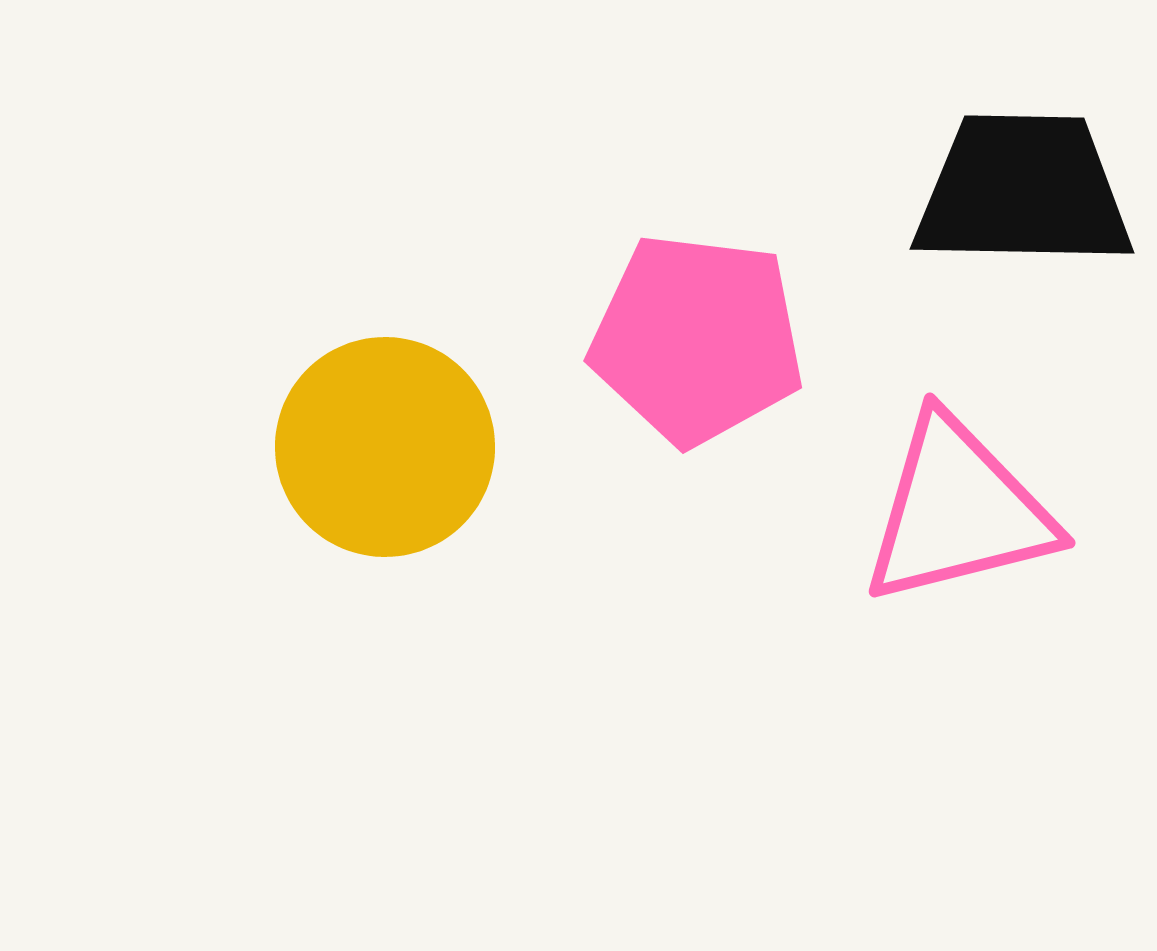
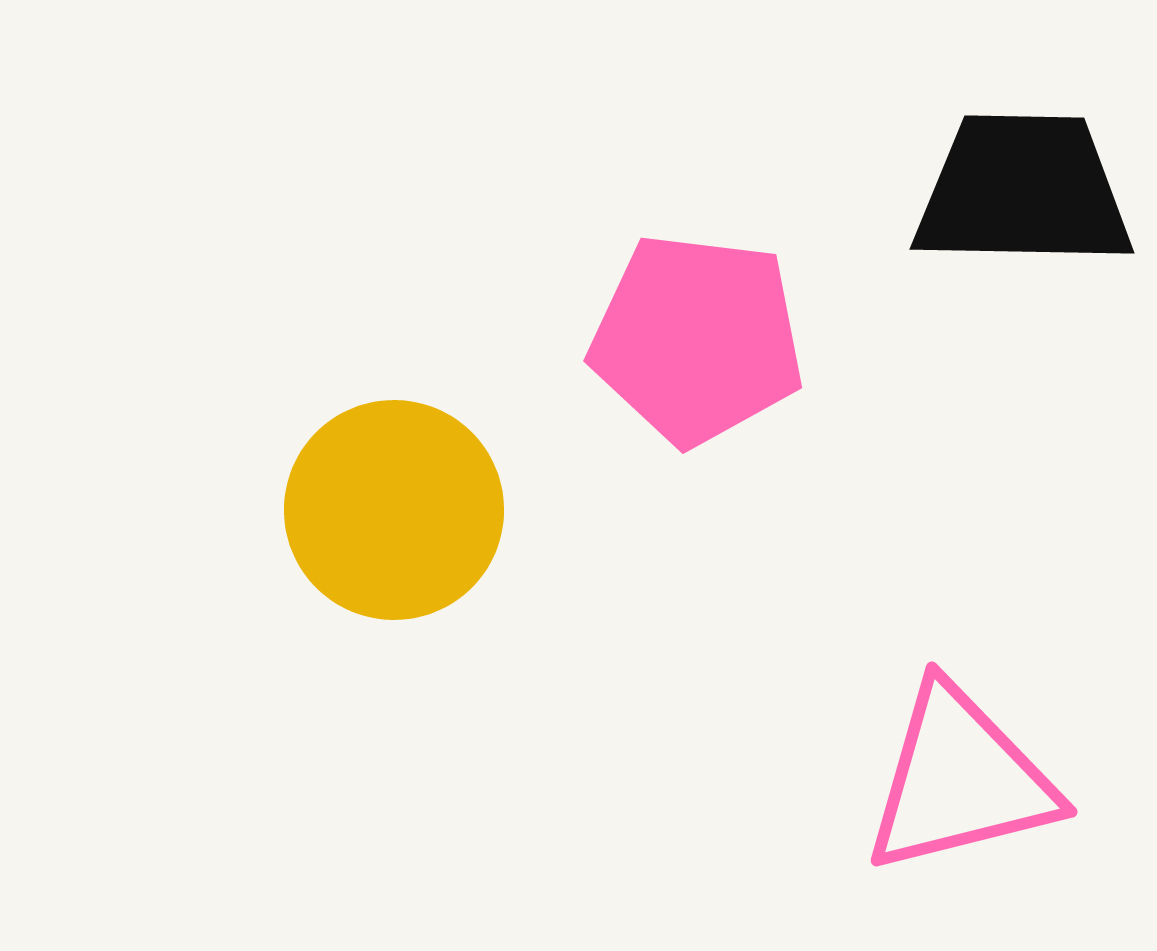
yellow circle: moved 9 px right, 63 px down
pink triangle: moved 2 px right, 269 px down
